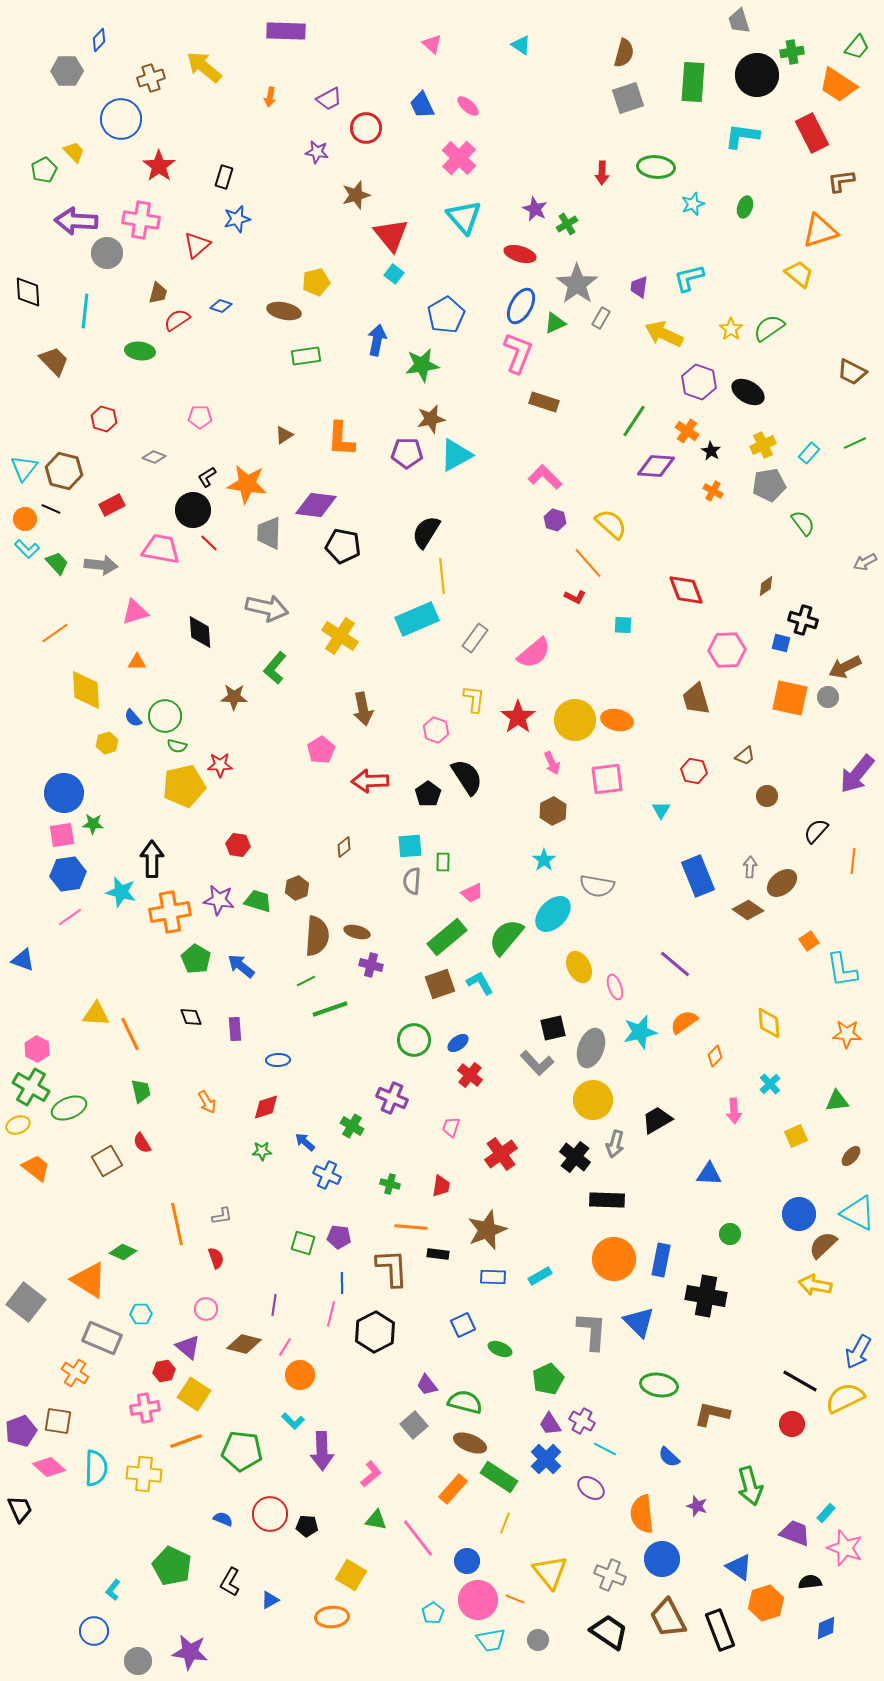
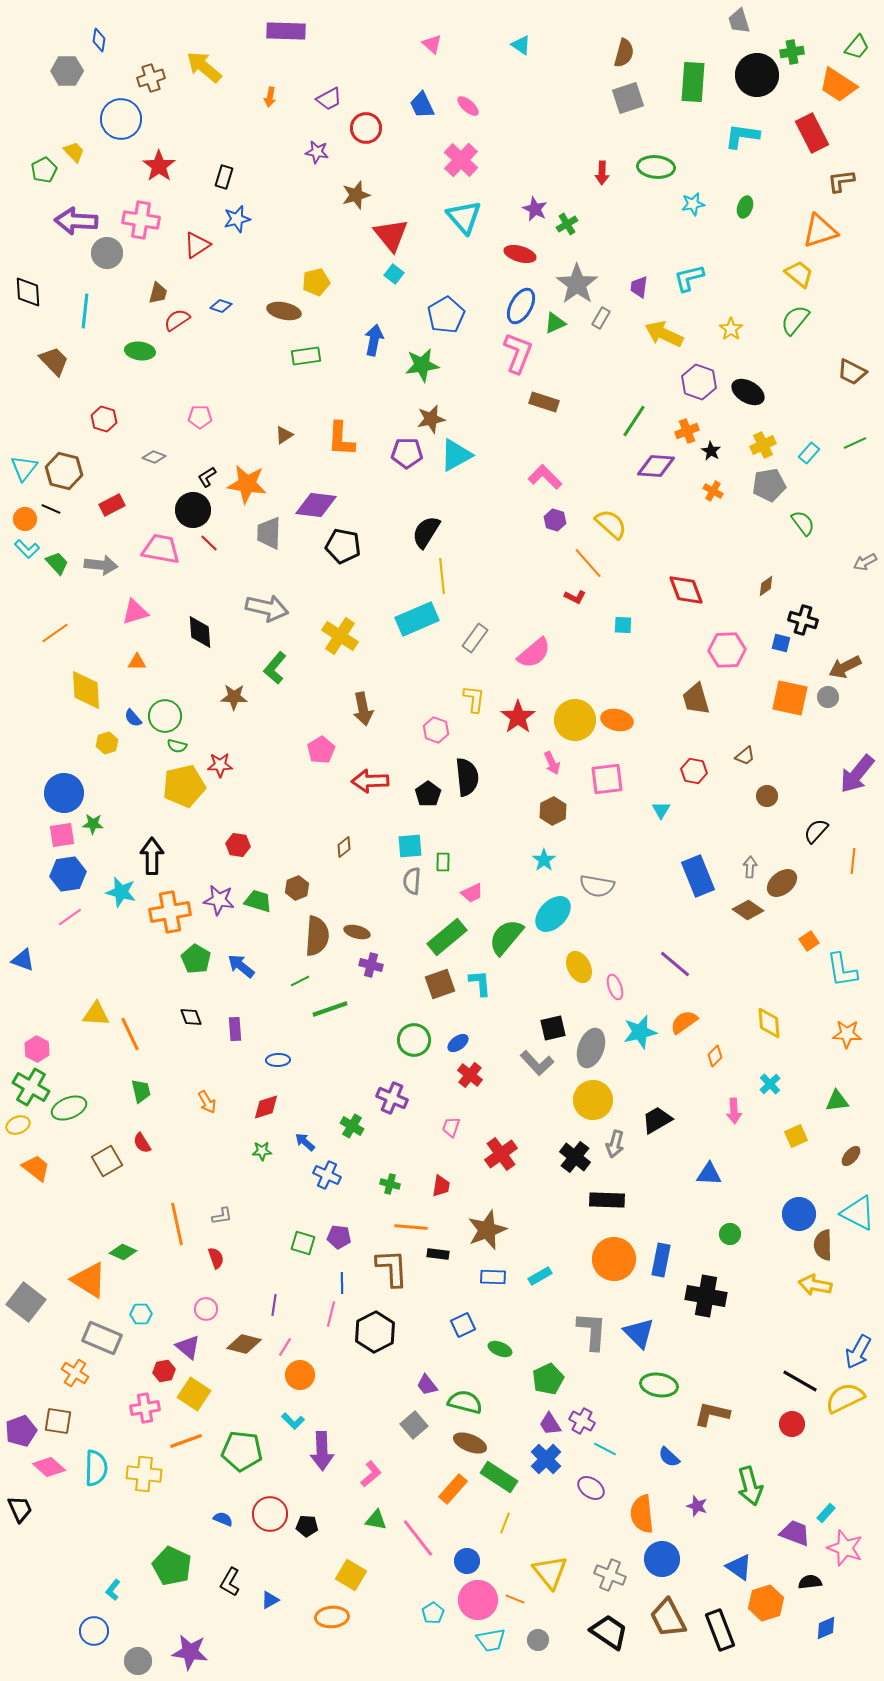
blue diamond at (99, 40): rotated 35 degrees counterclockwise
pink cross at (459, 158): moved 2 px right, 2 px down
cyan star at (693, 204): rotated 10 degrees clockwise
red triangle at (197, 245): rotated 8 degrees clockwise
green semicircle at (769, 328): moved 26 px right, 8 px up; rotated 16 degrees counterclockwise
blue arrow at (377, 340): moved 3 px left
orange cross at (687, 431): rotated 35 degrees clockwise
black semicircle at (467, 777): rotated 27 degrees clockwise
black arrow at (152, 859): moved 3 px up
green line at (306, 981): moved 6 px left
cyan L-shape at (480, 983): rotated 24 degrees clockwise
brown semicircle at (823, 1245): rotated 48 degrees counterclockwise
blue triangle at (639, 1322): moved 11 px down
